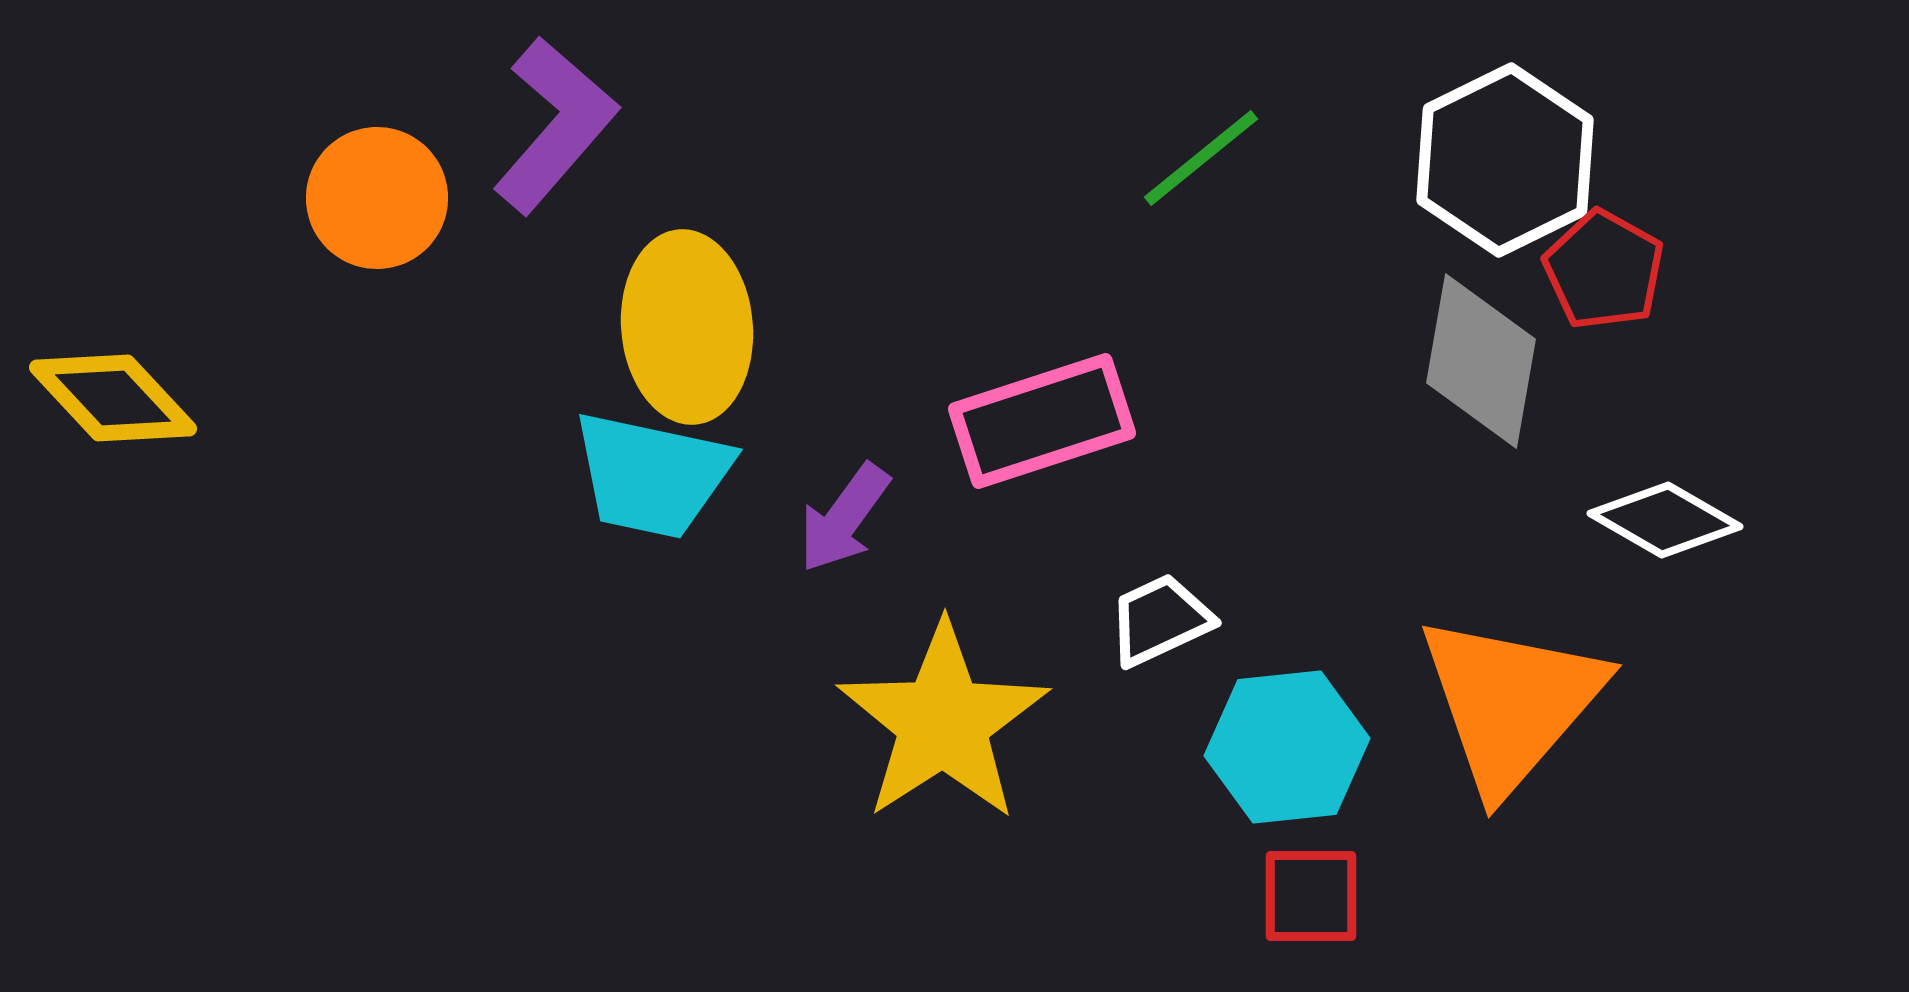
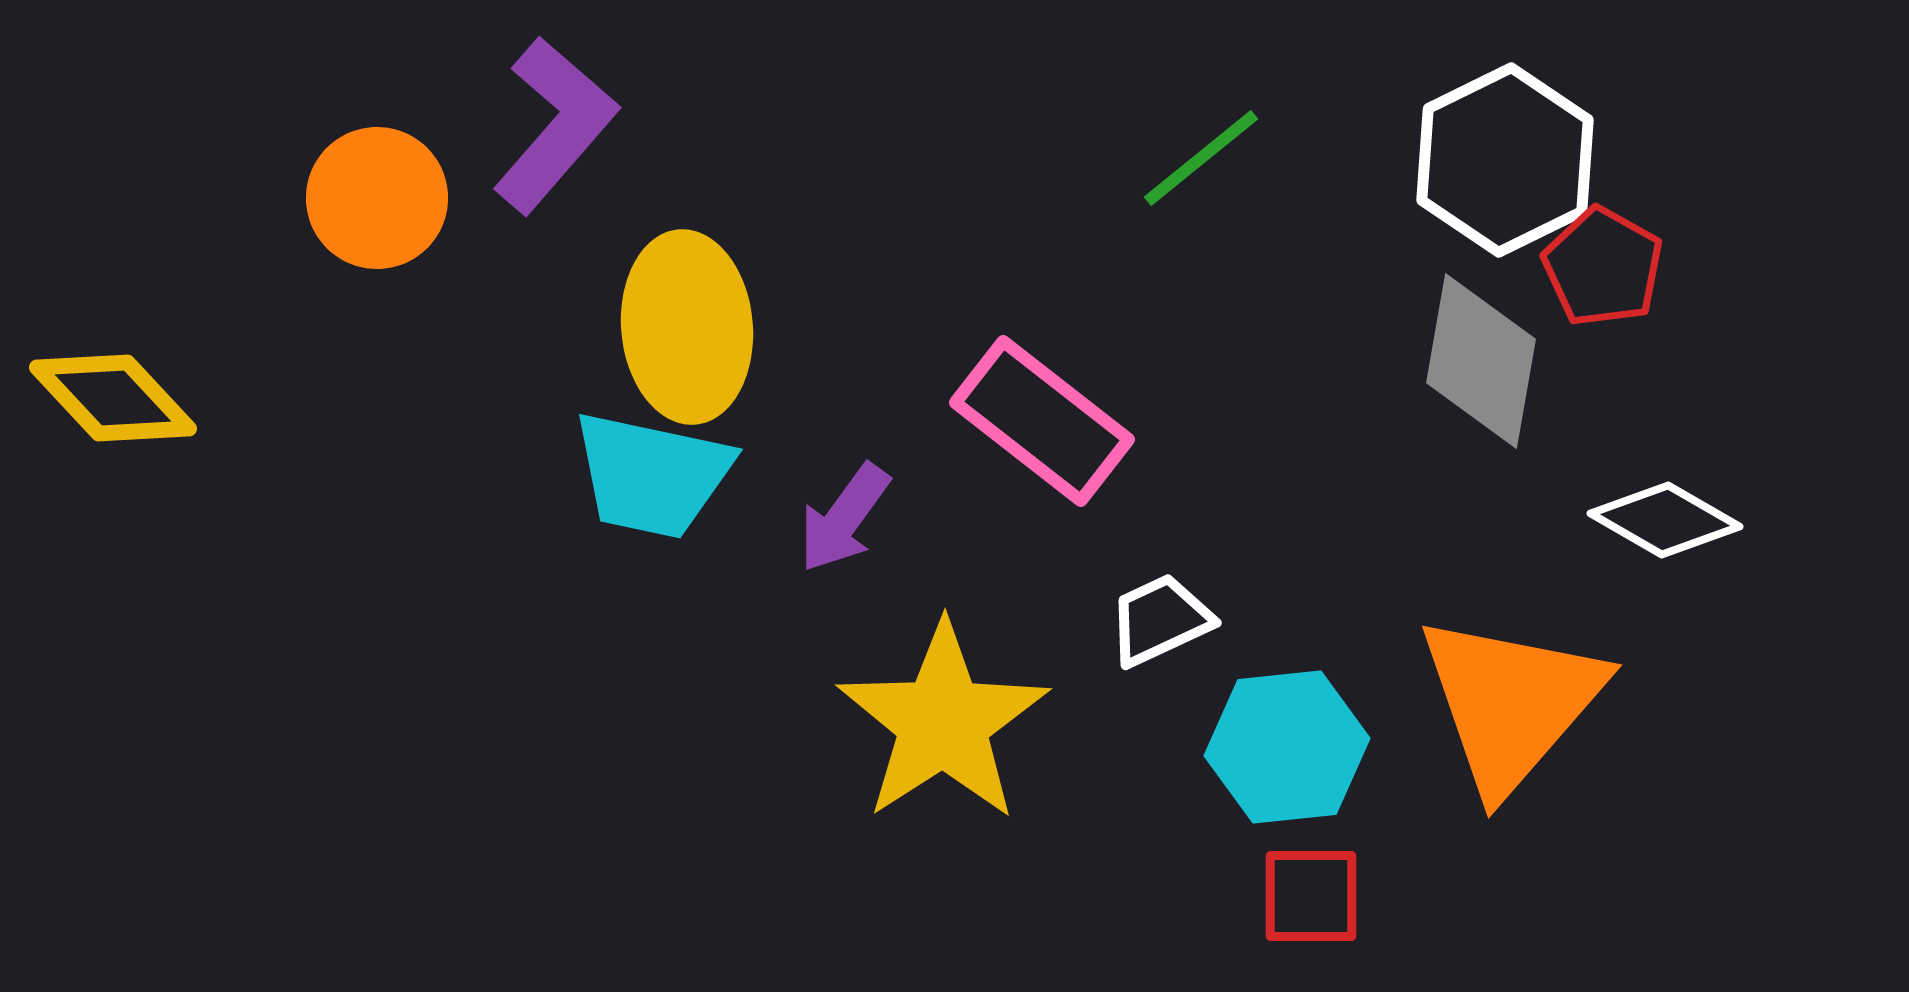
red pentagon: moved 1 px left, 3 px up
pink rectangle: rotated 56 degrees clockwise
